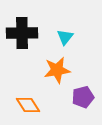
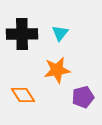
black cross: moved 1 px down
cyan triangle: moved 5 px left, 4 px up
orange diamond: moved 5 px left, 10 px up
